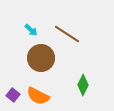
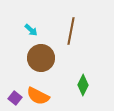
brown line: moved 4 px right, 3 px up; rotated 68 degrees clockwise
purple square: moved 2 px right, 3 px down
